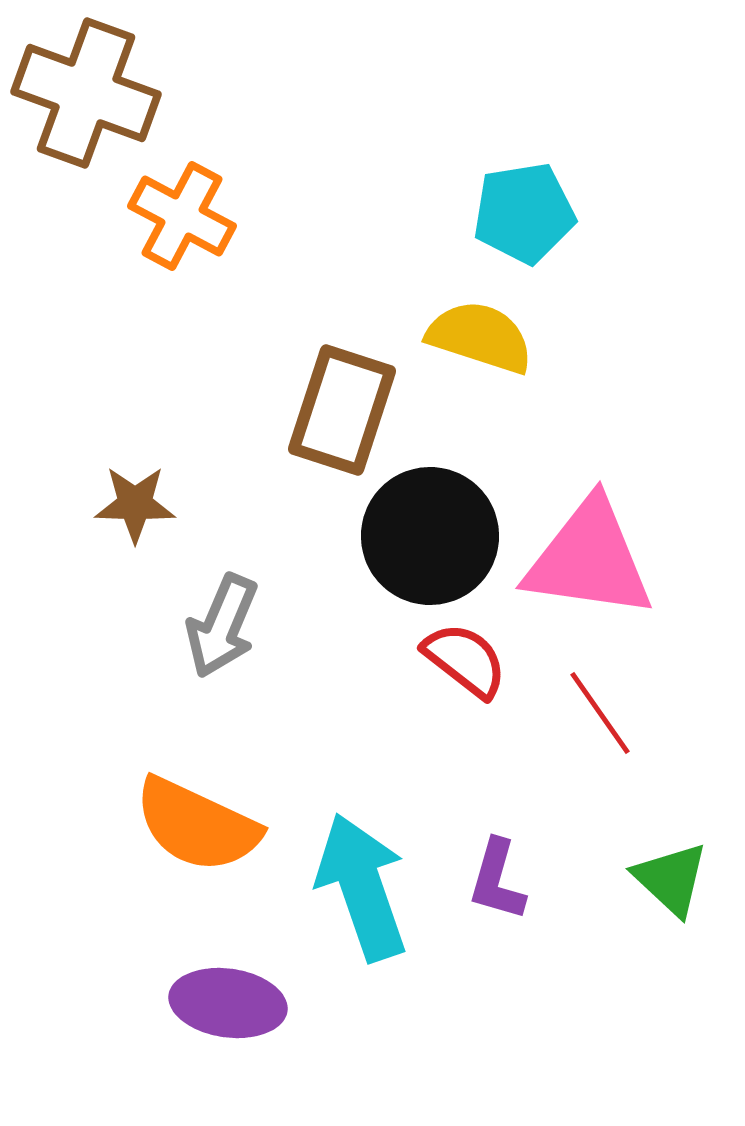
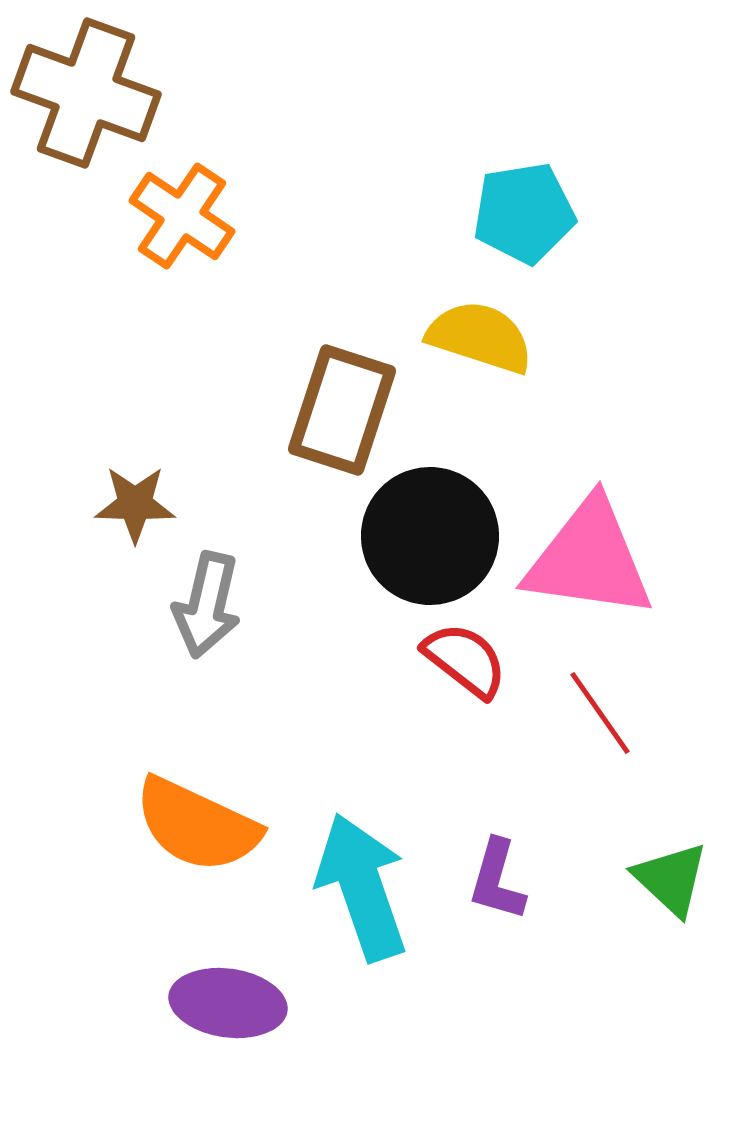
orange cross: rotated 6 degrees clockwise
gray arrow: moved 15 px left, 21 px up; rotated 10 degrees counterclockwise
